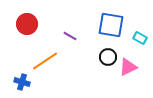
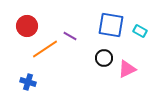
red circle: moved 2 px down
cyan rectangle: moved 7 px up
black circle: moved 4 px left, 1 px down
orange line: moved 12 px up
pink triangle: moved 1 px left, 2 px down
blue cross: moved 6 px right
